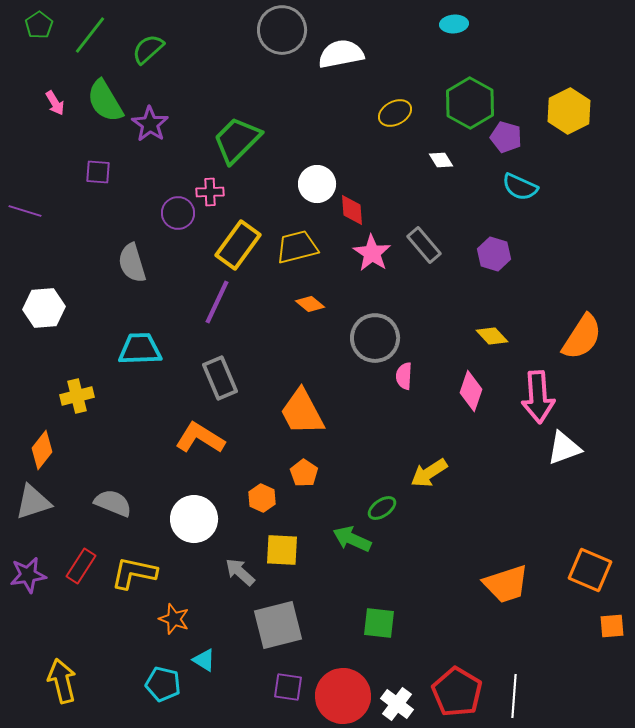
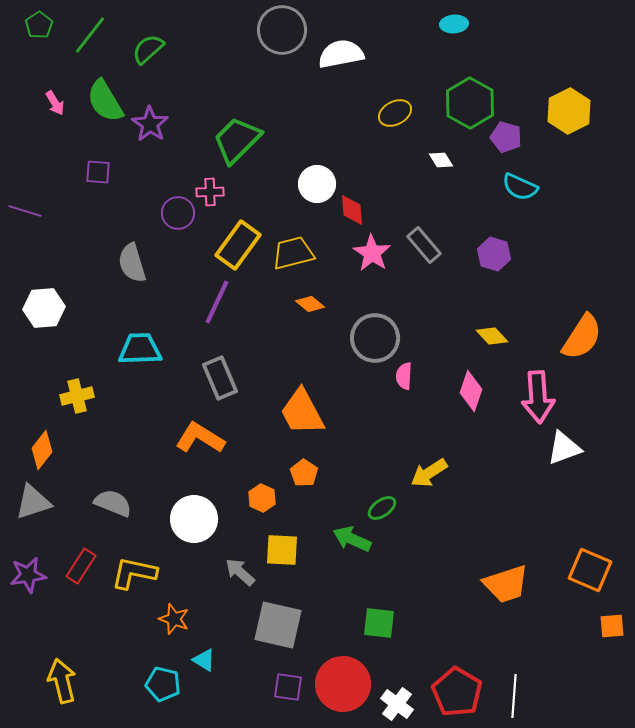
yellow trapezoid at (297, 247): moved 4 px left, 6 px down
gray square at (278, 625): rotated 27 degrees clockwise
red circle at (343, 696): moved 12 px up
